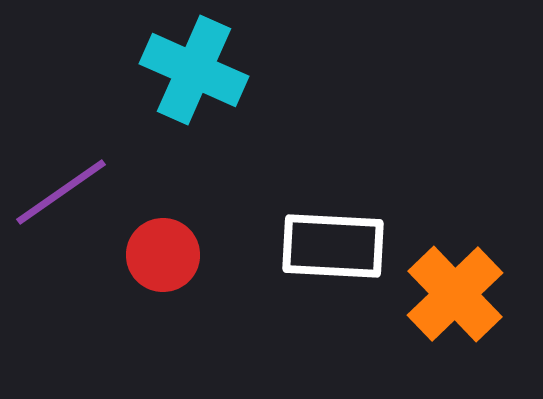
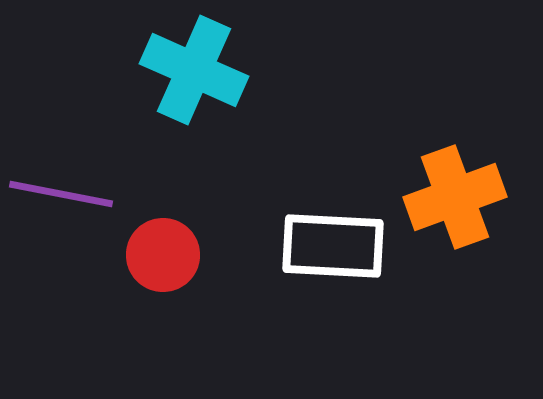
purple line: moved 2 px down; rotated 46 degrees clockwise
orange cross: moved 97 px up; rotated 24 degrees clockwise
